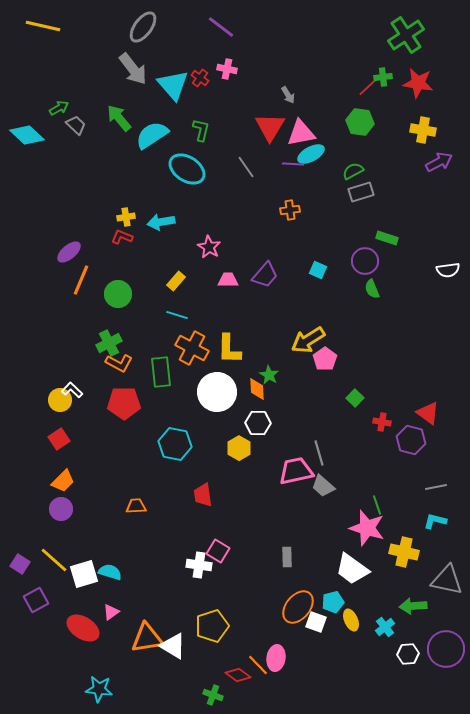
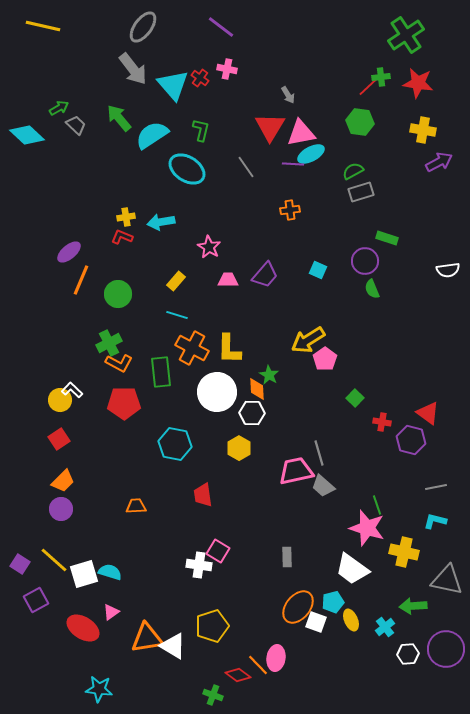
green cross at (383, 77): moved 2 px left
white hexagon at (258, 423): moved 6 px left, 10 px up
